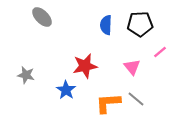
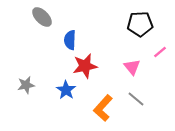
blue semicircle: moved 36 px left, 15 px down
gray star: moved 10 px down; rotated 24 degrees counterclockwise
orange L-shape: moved 5 px left, 5 px down; rotated 44 degrees counterclockwise
